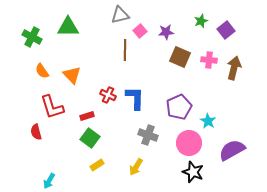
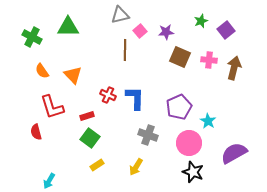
orange triangle: moved 1 px right
purple semicircle: moved 2 px right, 3 px down
